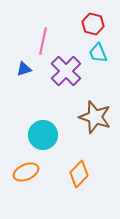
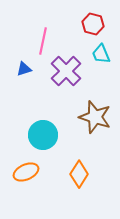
cyan trapezoid: moved 3 px right, 1 px down
orange diamond: rotated 12 degrees counterclockwise
